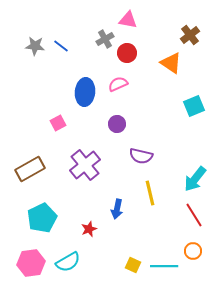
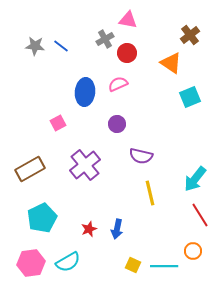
cyan square: moved 4 px left, 9 px up
blue arrow: moved 20 px down
red line: moved 6 px right
